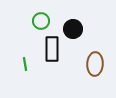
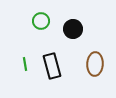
black rectangle: moved 17 px down; rotated 15 degrees counterclockwise
